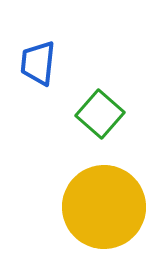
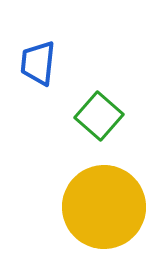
green square: moved 1 px left, 2 px down
